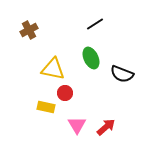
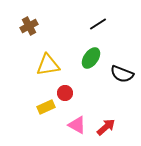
black line: moved 3 px right
brown cross: moved 4 px up
green ellipse: rotated 60 degrees clockwise
yellow triangle: moved 5 px left, 4 px up; rotated 20 degrees counterclockwise
yellow rectangle: rotated 36 degrees counterclockwise
pink triangle: rotated 30 degrees counterclockwise
